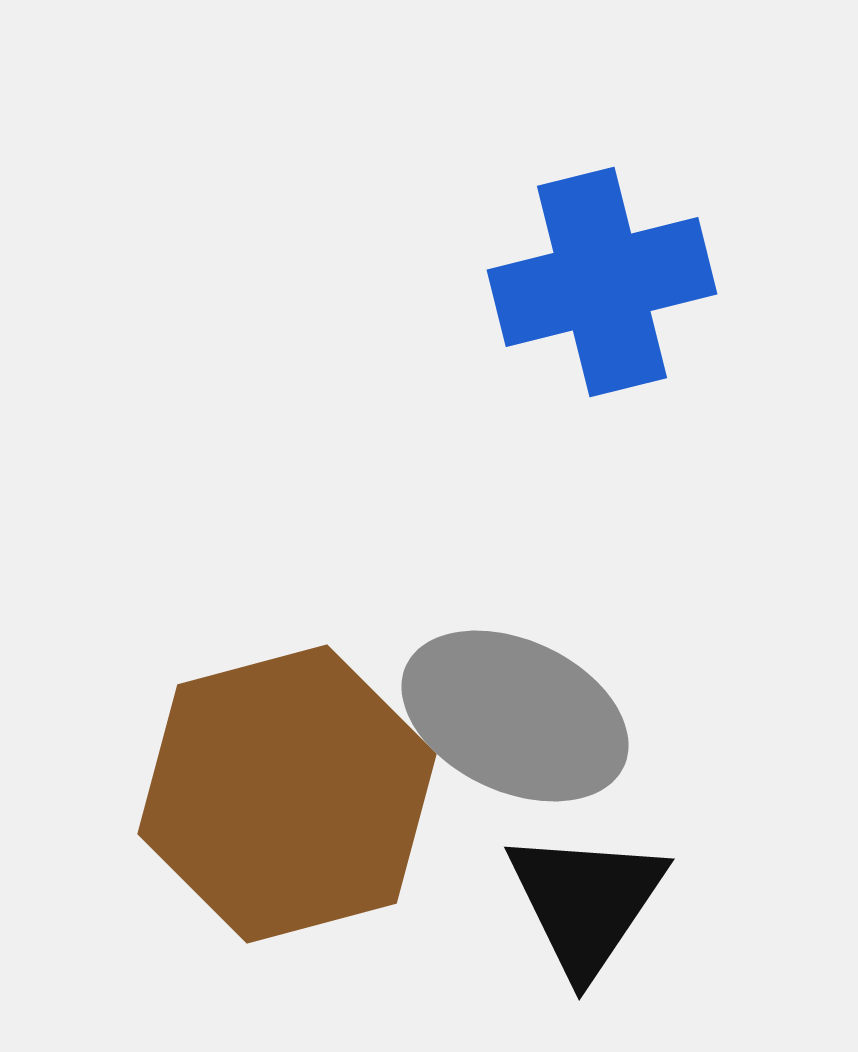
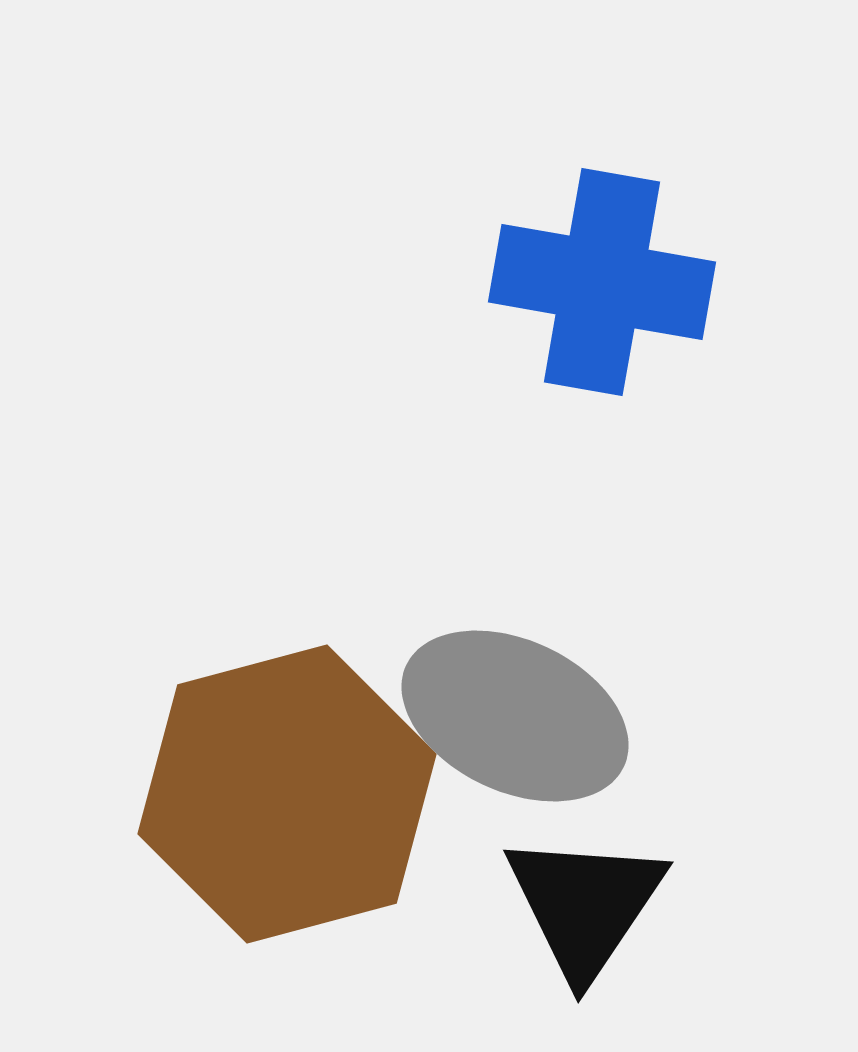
blue cross: rotated 24 degrees clockwise
black triangle: moved 1 px left, 3 px down
